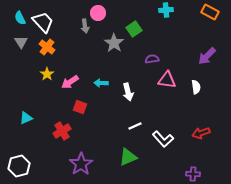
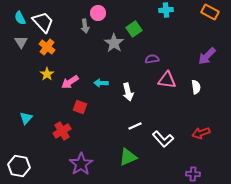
cyan triangle: rotated 24 degrees counterclockwise
white hexagon: rotated 25 degrees clockwise
